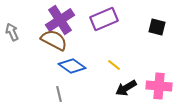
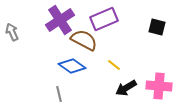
brown semicircle: moved 30 px right
